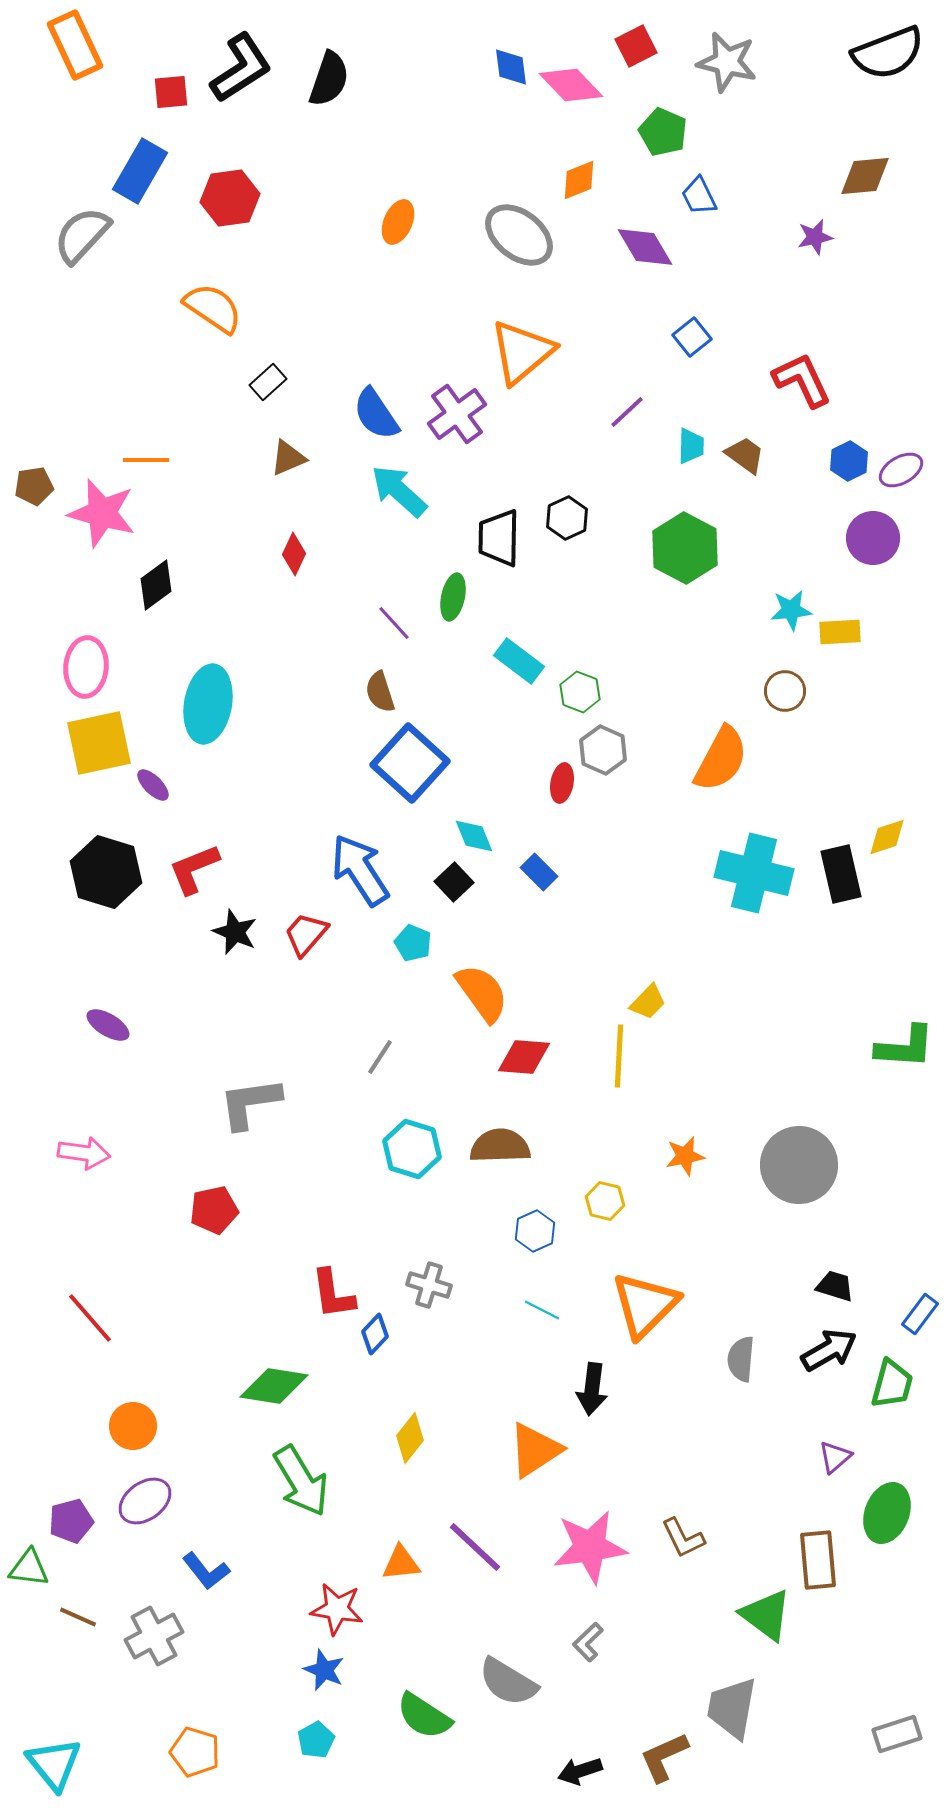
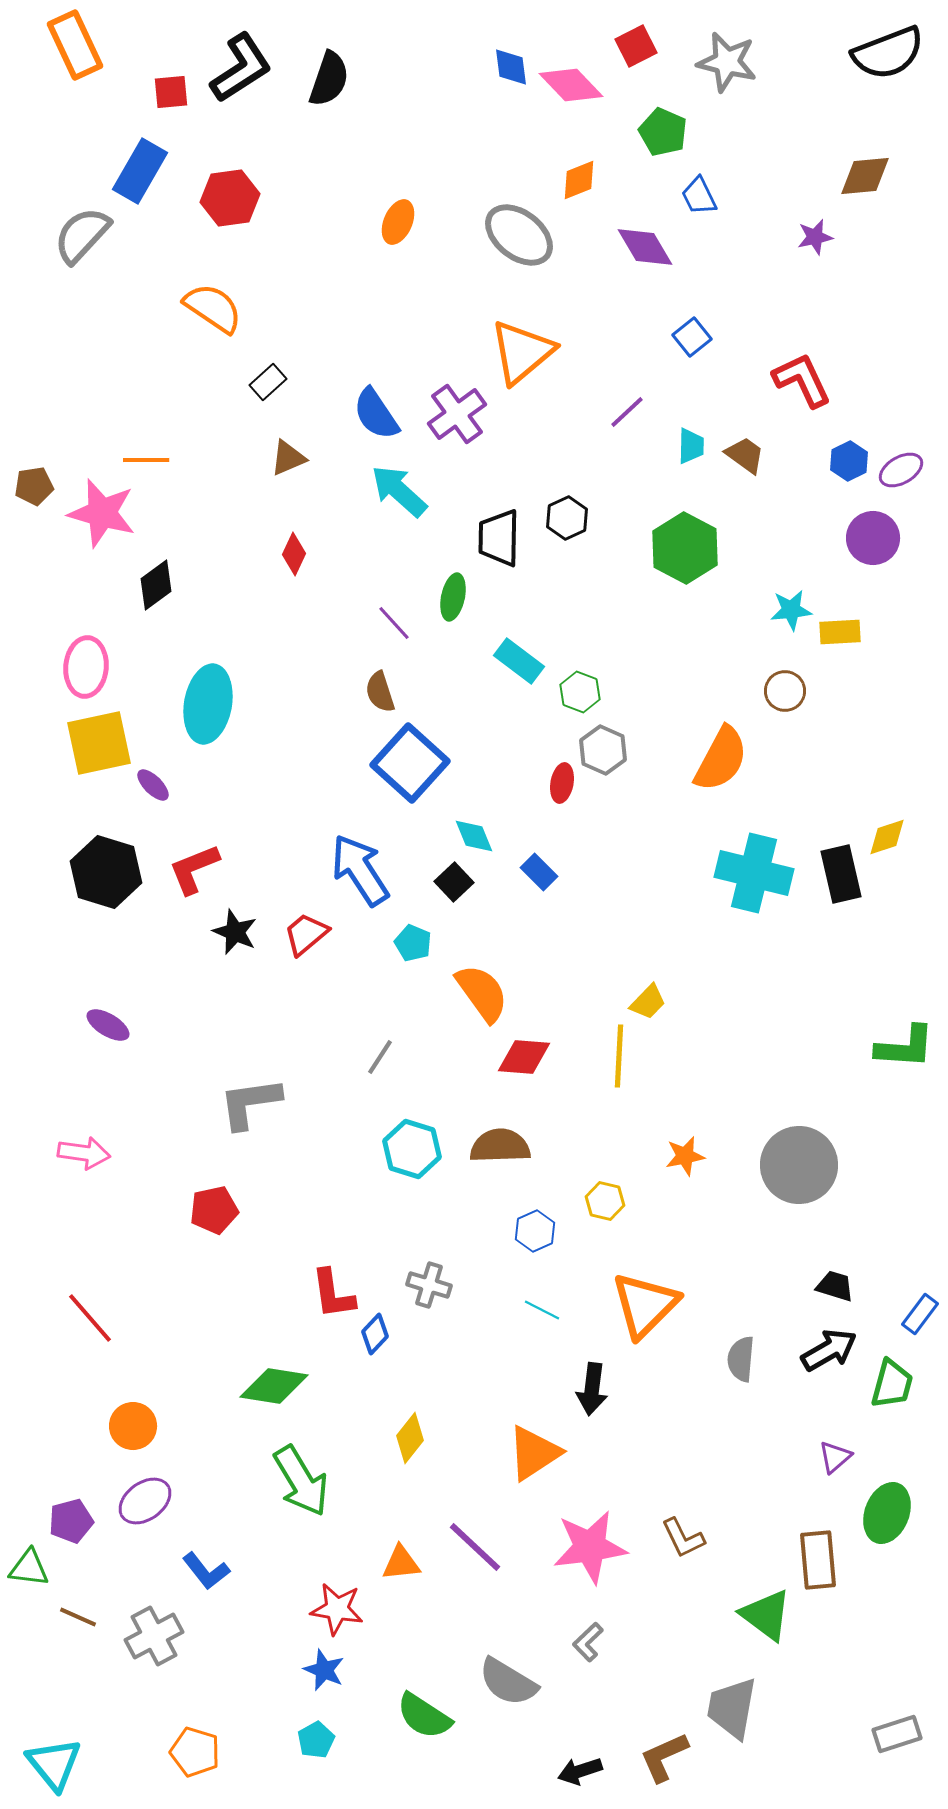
red trapezoid at (306, 934): rotated 9 degrees clockwise
orange triangle at (535, 1450): moved 1 px left, 3 px down
